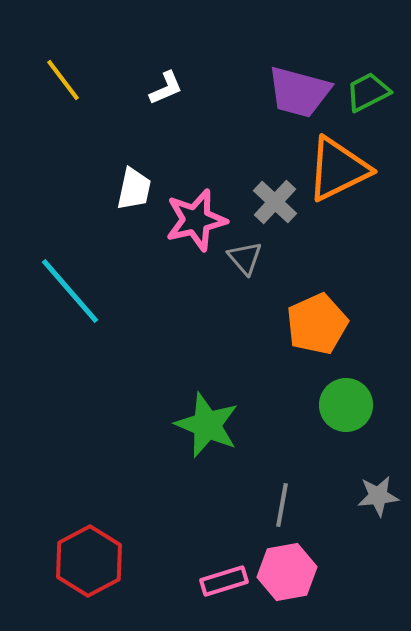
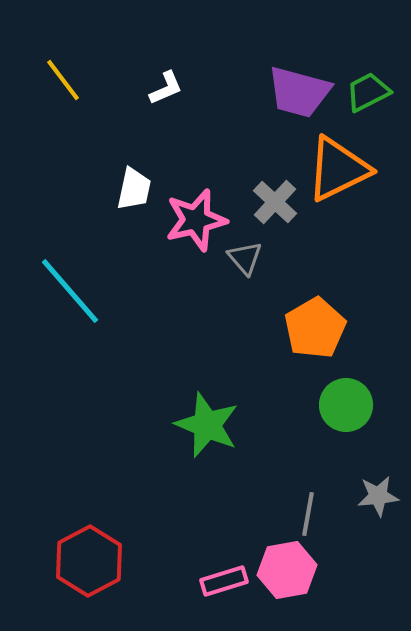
orange pentagon: moved 2 px left, 4 px down; rotated 6 degrees counterclockwise
gray line: moved 26 px right, 9 px down
pink hexagon: moved 2 px up
